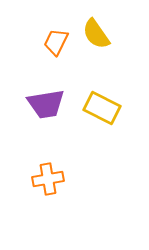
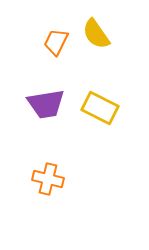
yellow rectangle: moved 2 px left
orange cross: rotated 24 degrees clockwise
